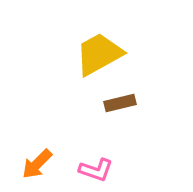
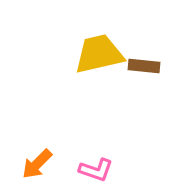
yellow trapezoid: rotated 16 degrees clockwise
brown rectangle: moved 24 px right, 37 px up; rotated 20 degrees clockwise
